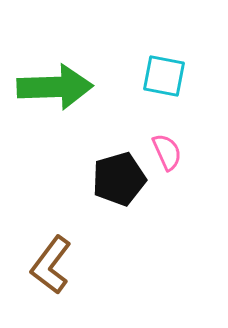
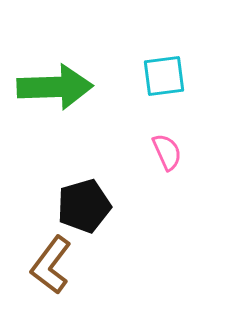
cyan square: rotated 18 degrees counterclockwise
black pentagon: moved 35 px left, 27 px down
